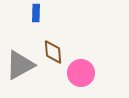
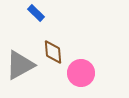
blue rectangle: rotated 48 degrees counterclockwise
